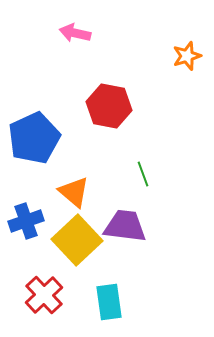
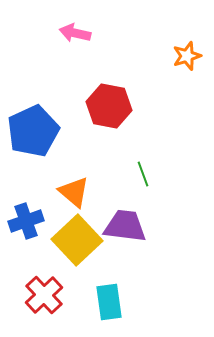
blue pentagon: moved 1 px left, 7 px up
